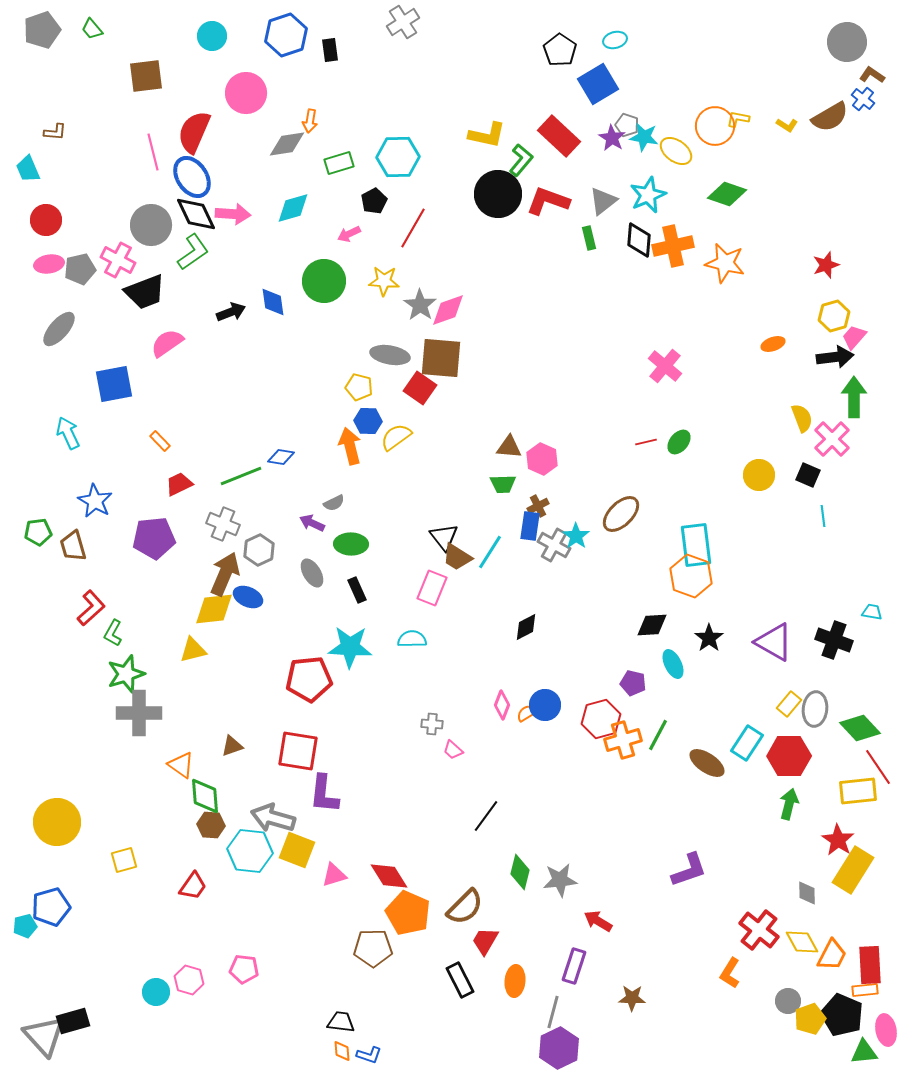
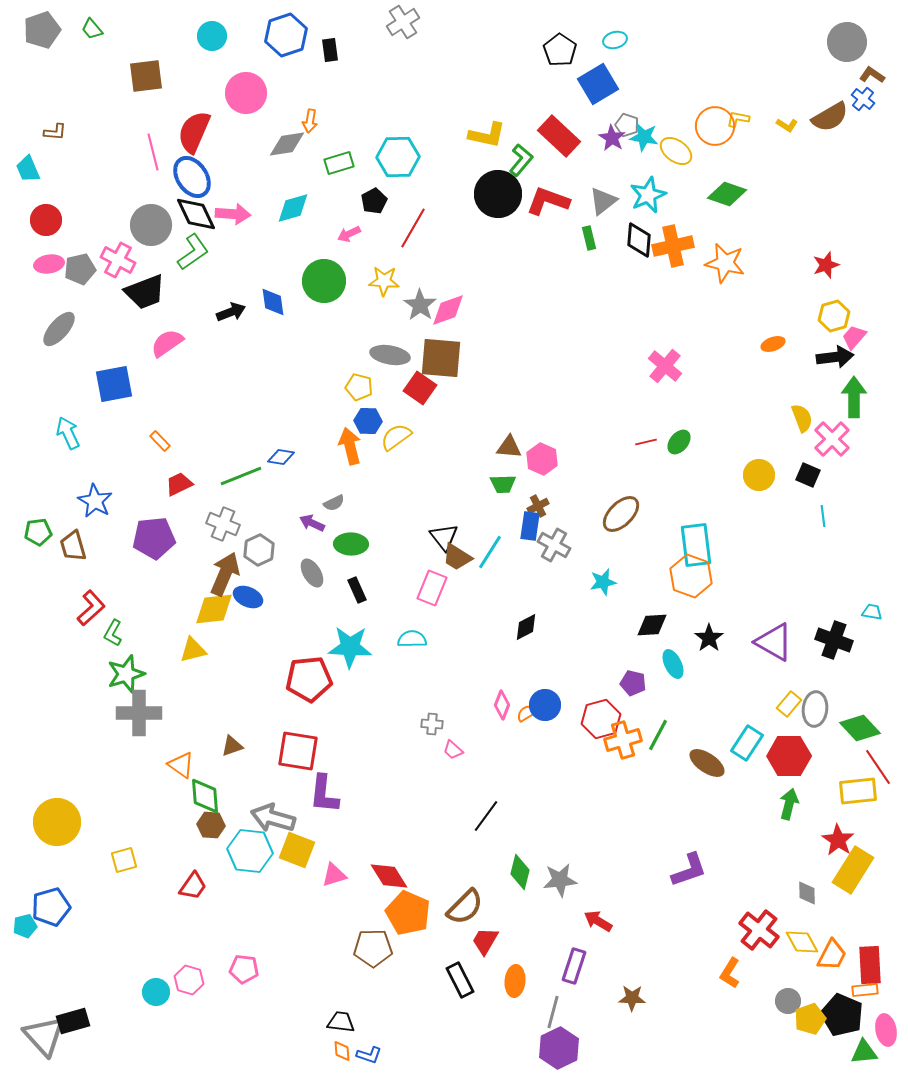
cyan star at (576, 536): moved 27 px right, 46 px down; rotated 24 degrees clockwise
